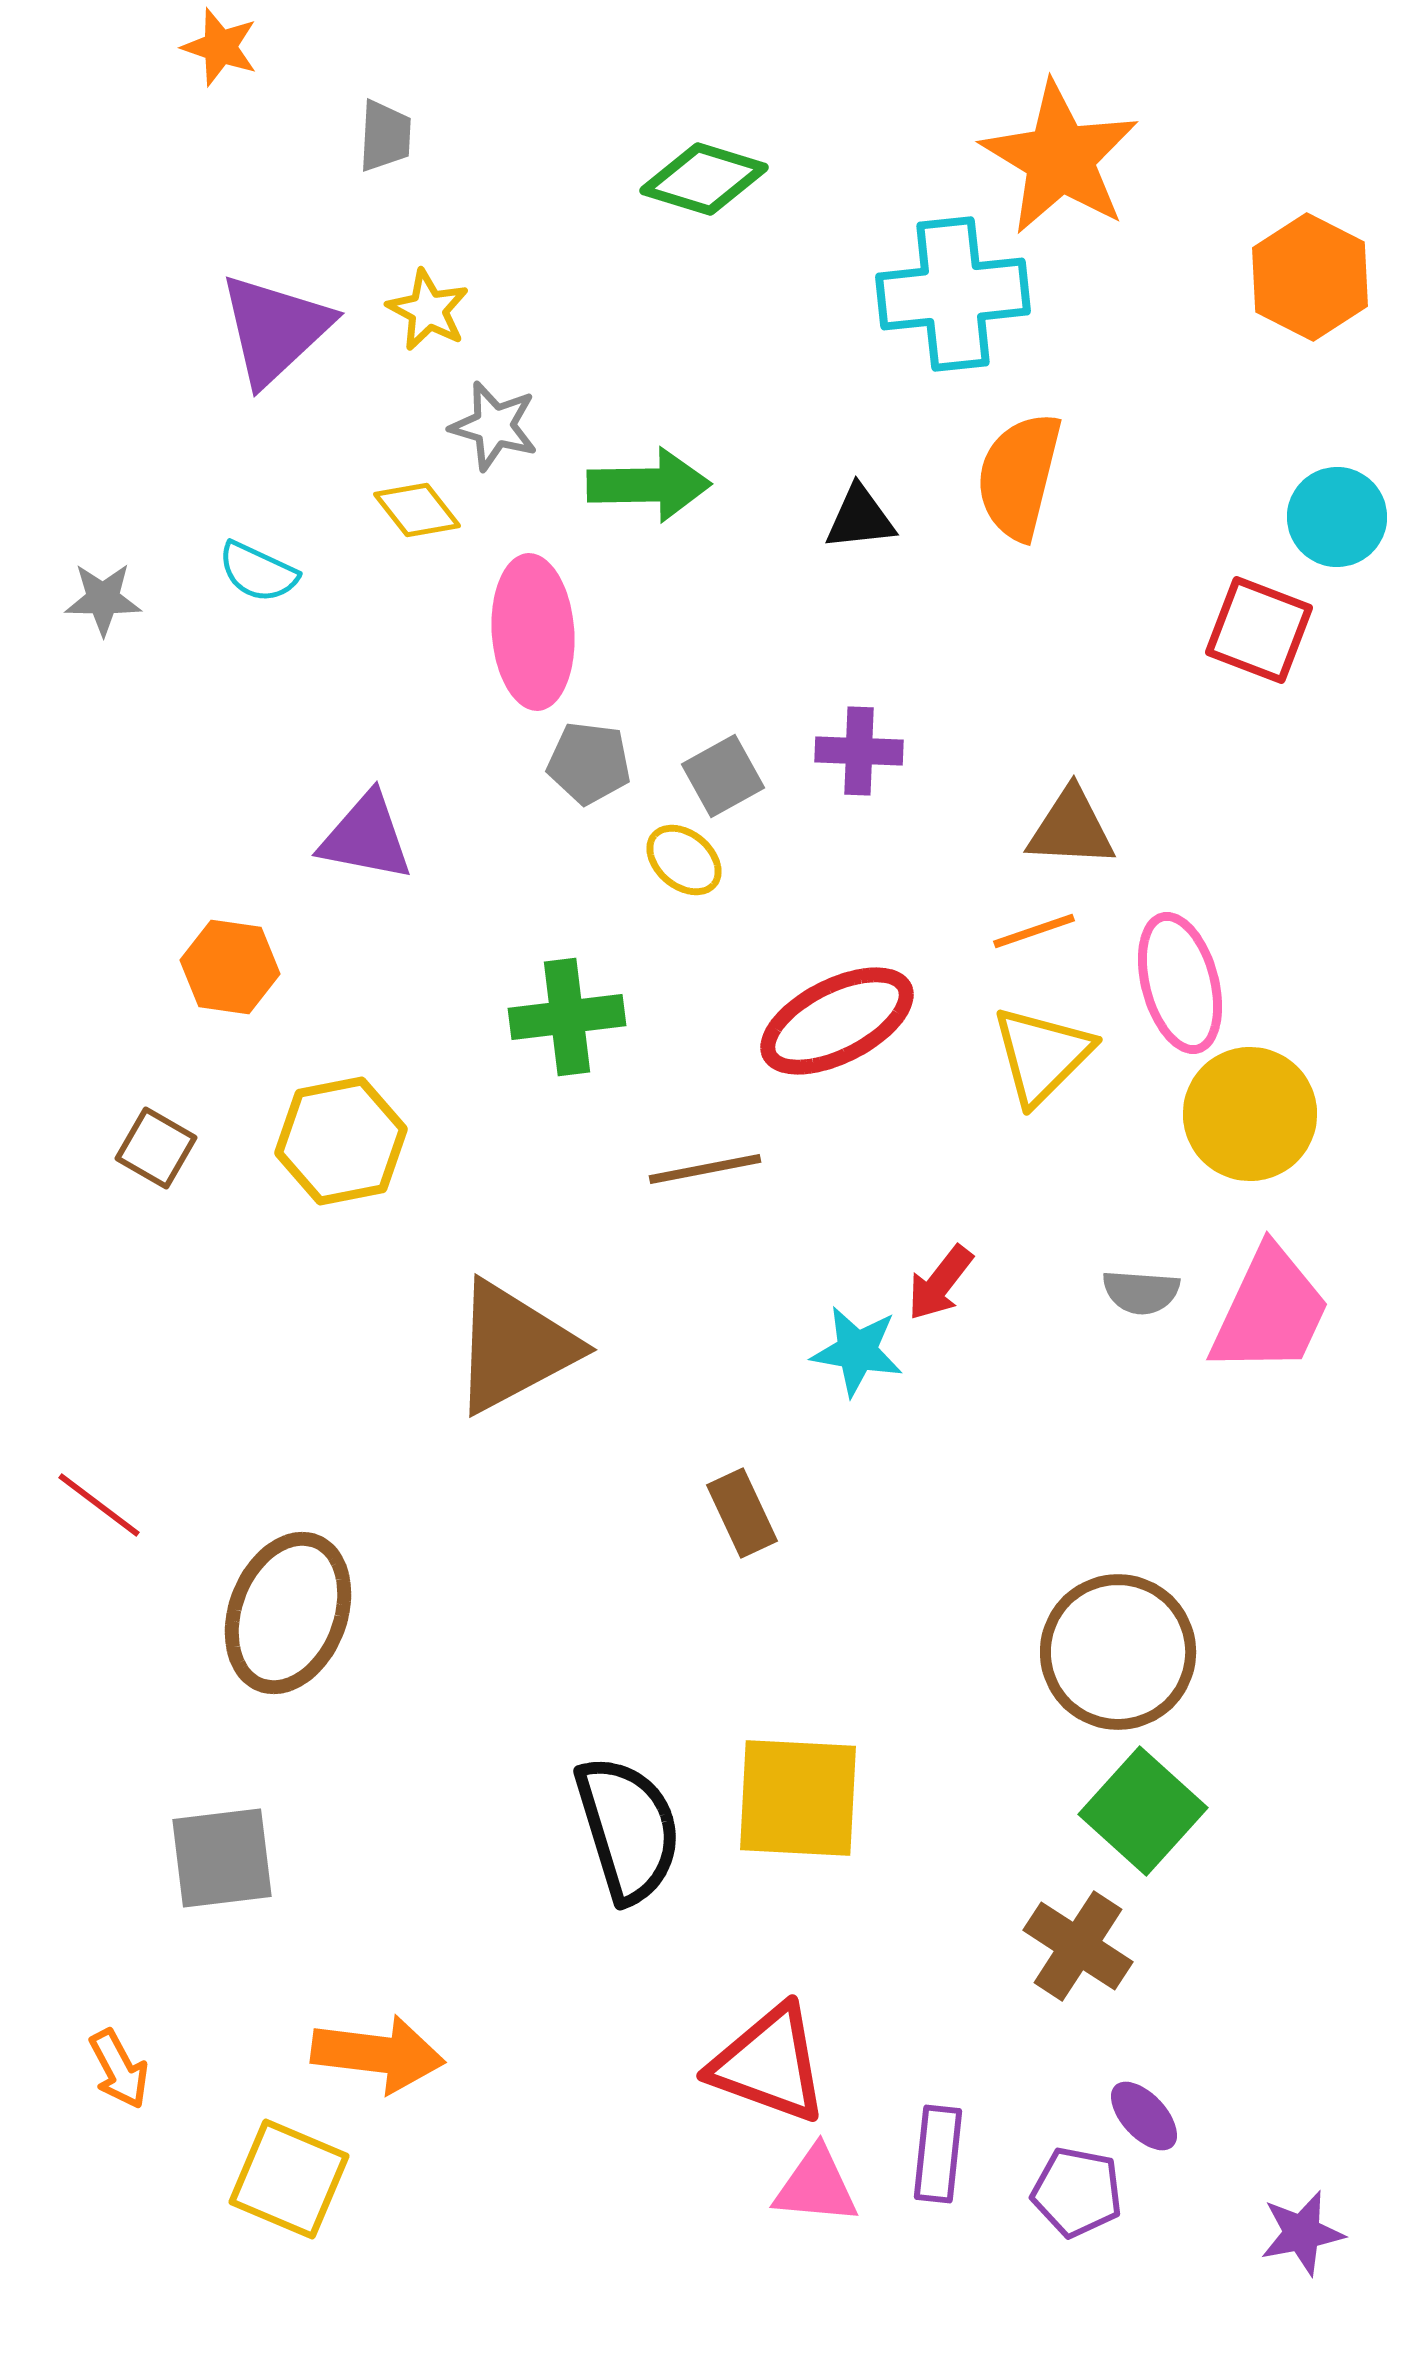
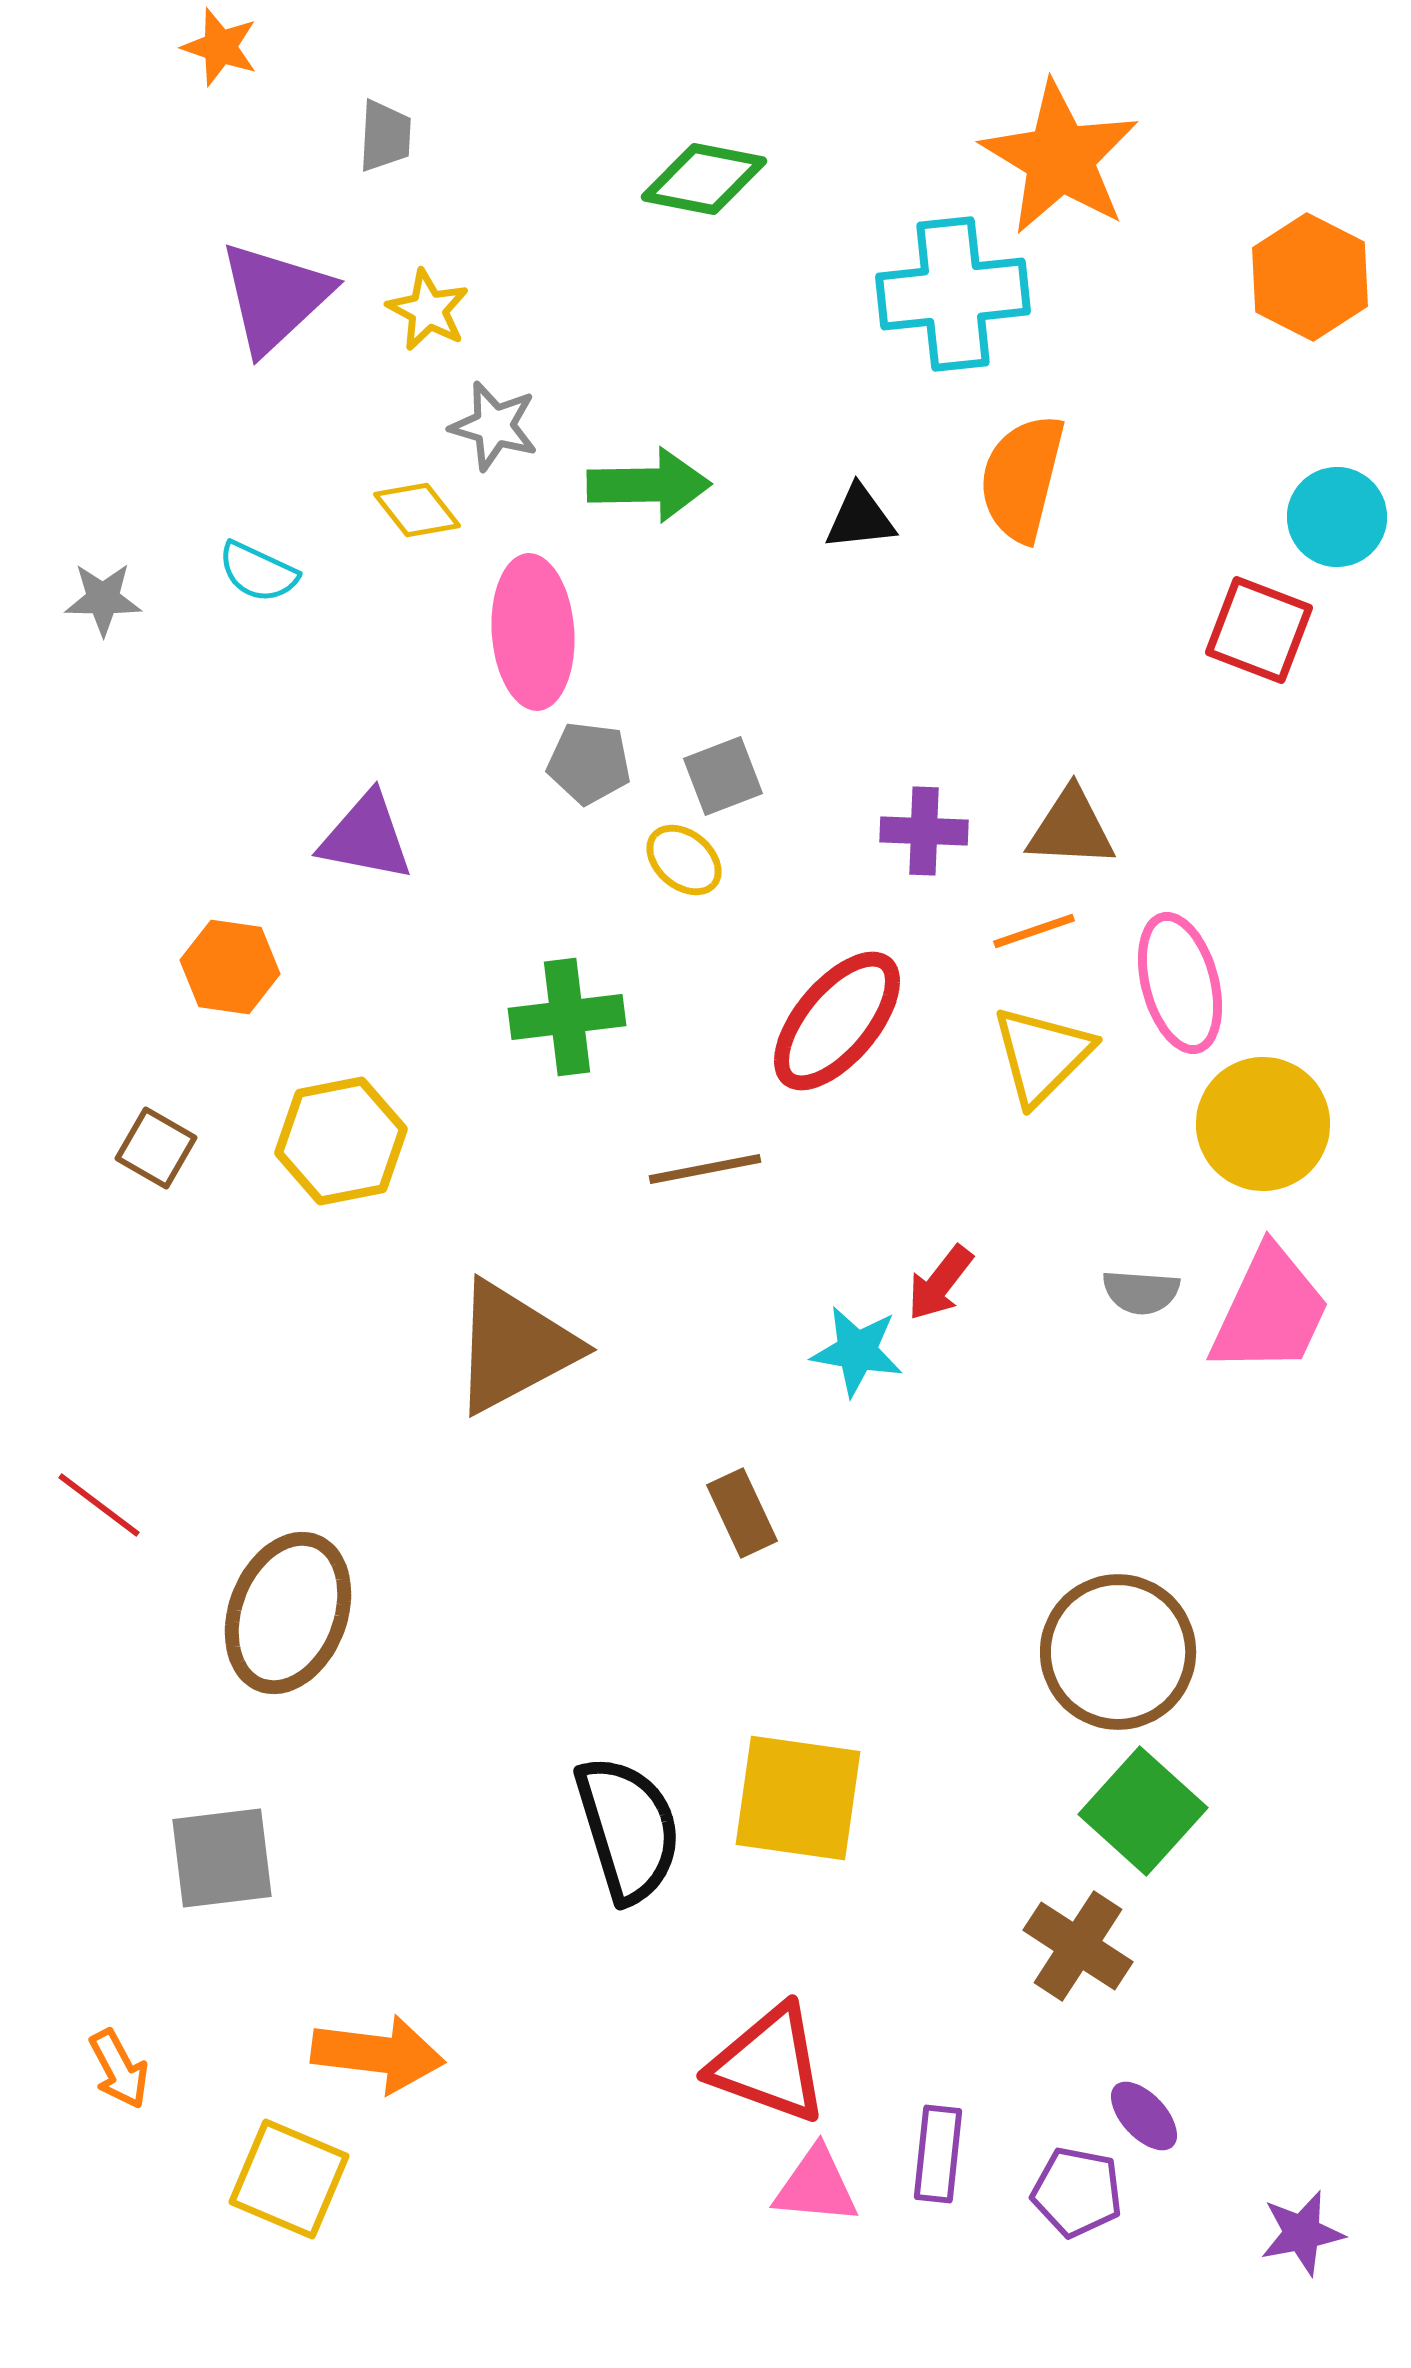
green diamond at (704, 179): rotated 6 degrees counterclockwise
purple triangle at (275, 329): moved 32 px up
orange semicircle at (1019, 476): moved 3 px right, 2 px down
purple cross at (859, 751): moved 65 px right, 80 px down
gray square at (723, 776): rotated 8 degrees clockwise
red ellipse at (837, 1021): rotated 23 degrees counterclockwise
yellow circle at (1250, 1114): moved 13 px right, 10 px down
yellow square at (798, 1798): rotated 5 degrees clockwise
